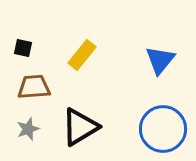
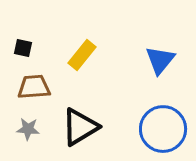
gray star: rotated 25 degrees clockwise
